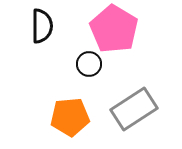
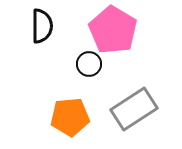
pink pentagon: moved 1 px left, 1 px down
